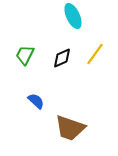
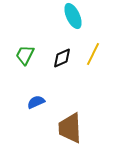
yellow line: moved 2 px left; rotated 10 degrees counterclockwise
blue semicircle: moved 1 px down; rotated 66 degrees counterclockwise
brown trapezoid: rotated 68 degrees clockwise
